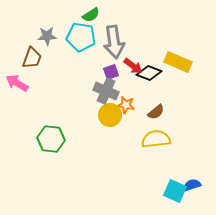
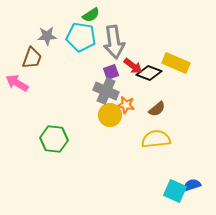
yellow rectangle: moved 2 px left, 1 px down
brown semicircle: moved 1 px right, 3 px up
green hexagon: moved 3 px right
